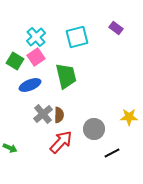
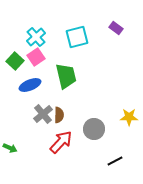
green square: rotated 12 degrees clockwise
black line: moved 3 px right, 8 px down
